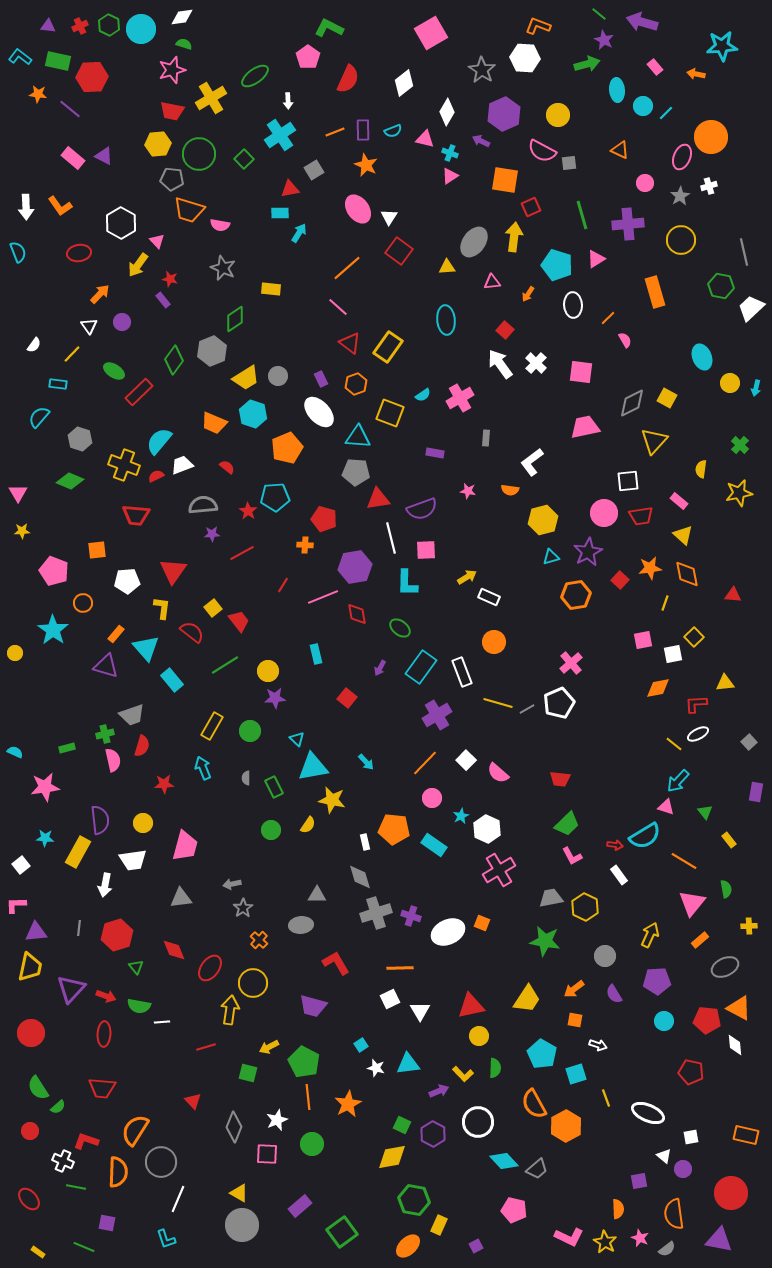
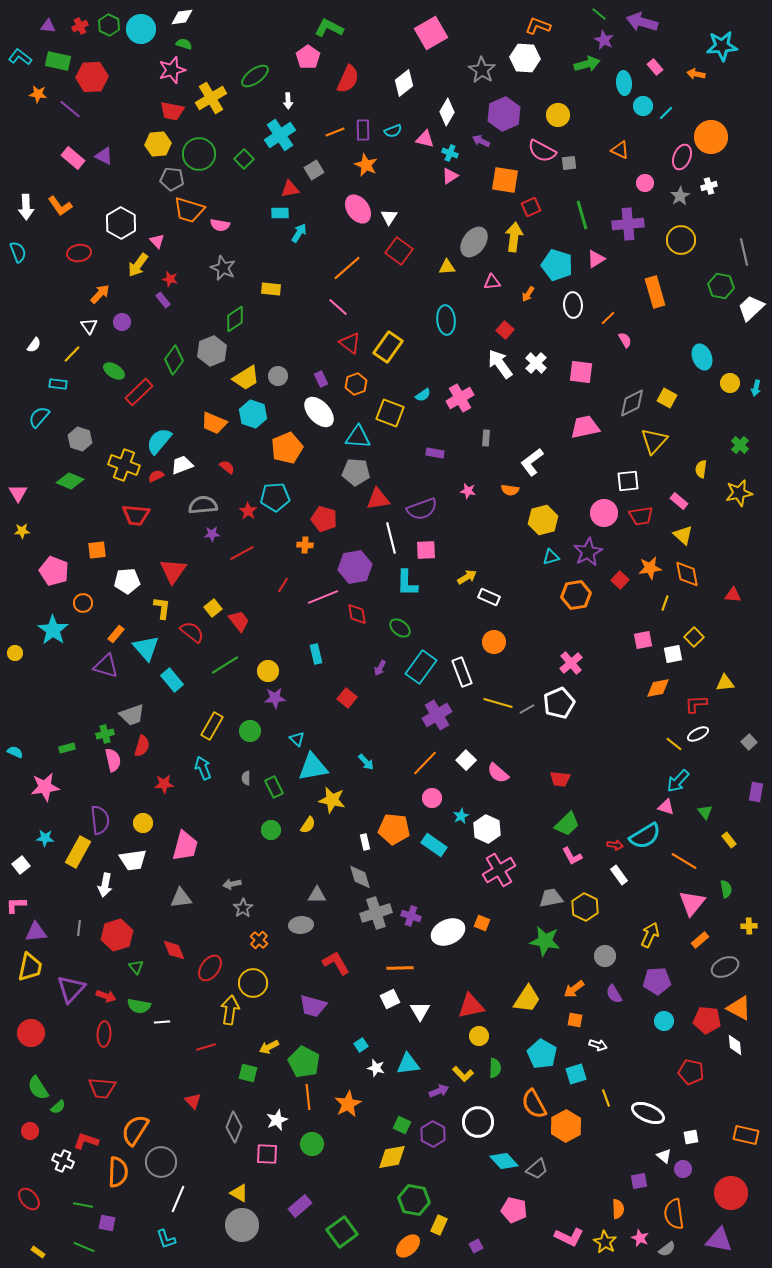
cyan ellipse at (617, 90): moved 7 px right, 7 px up
green line at (76, 1187): moved 7 px right, 18 px down
